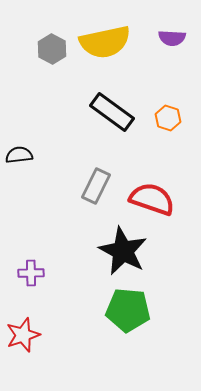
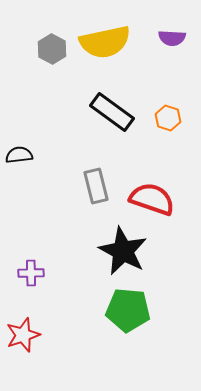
gray rectangle: rotated 40 degrees counterclockwise
